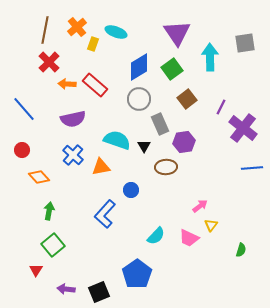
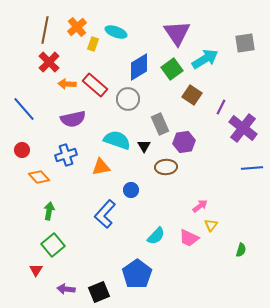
cyan arrow at (210, 57): moved 5 px left, 2 px down; rotated 60 degrees clockwise
gray circle at (139, 99): moved 11 px left
brown square at (187, 99): moved 5 px right, 4 px up; rotated 18 degrees counterclockwise
blue cross at (73, 155): moved 7 px left; rotated 30 degrees clockwise
